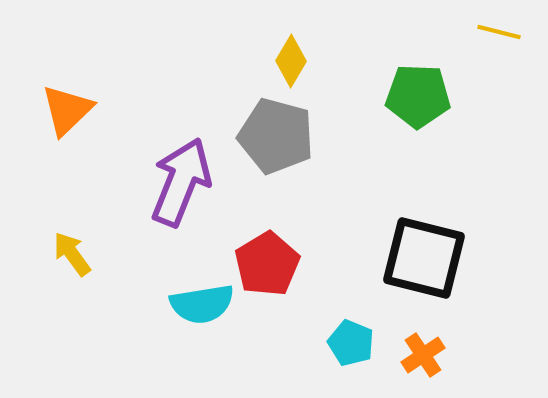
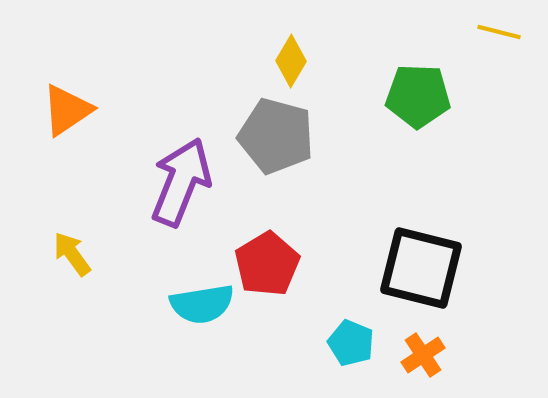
orange triangle: rotated 10 degrees clockwise
black square: moved 3 px left, 10 px down
